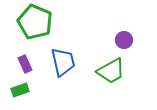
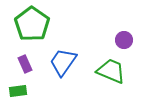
green pentagon: moved 3 px left, 2 px down; rotated 12 degrees clockwise
blue trapezoid: rotated 132 degrees counterclockwise
green trapezoid: rotated 128 degrees counterclockwise
green rectangle: moved 2 px left, 1 px down; rotated 12 degrees clockwise
